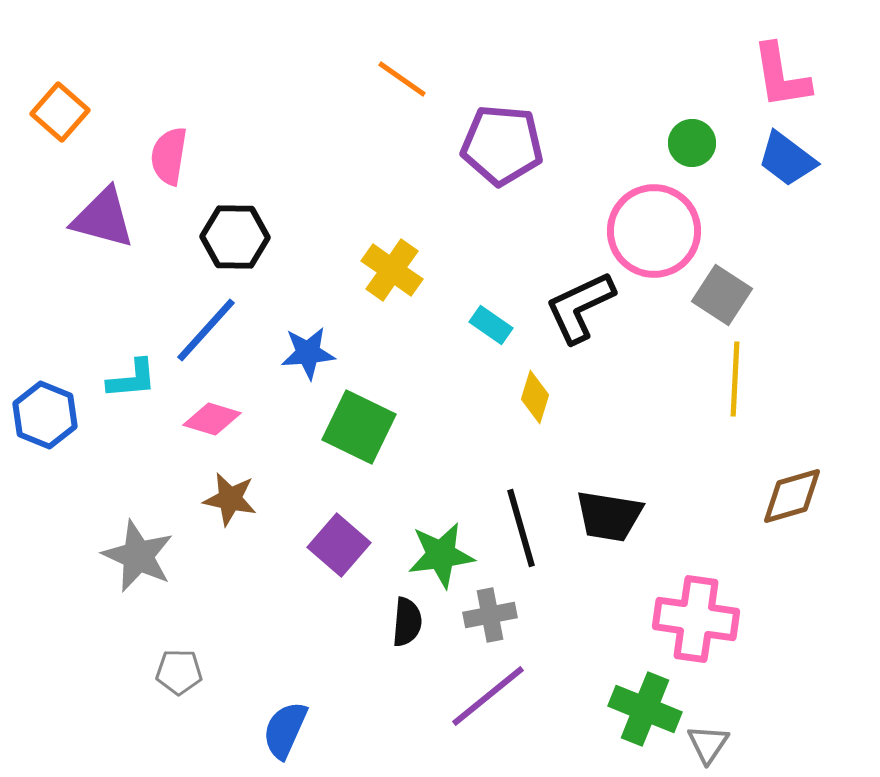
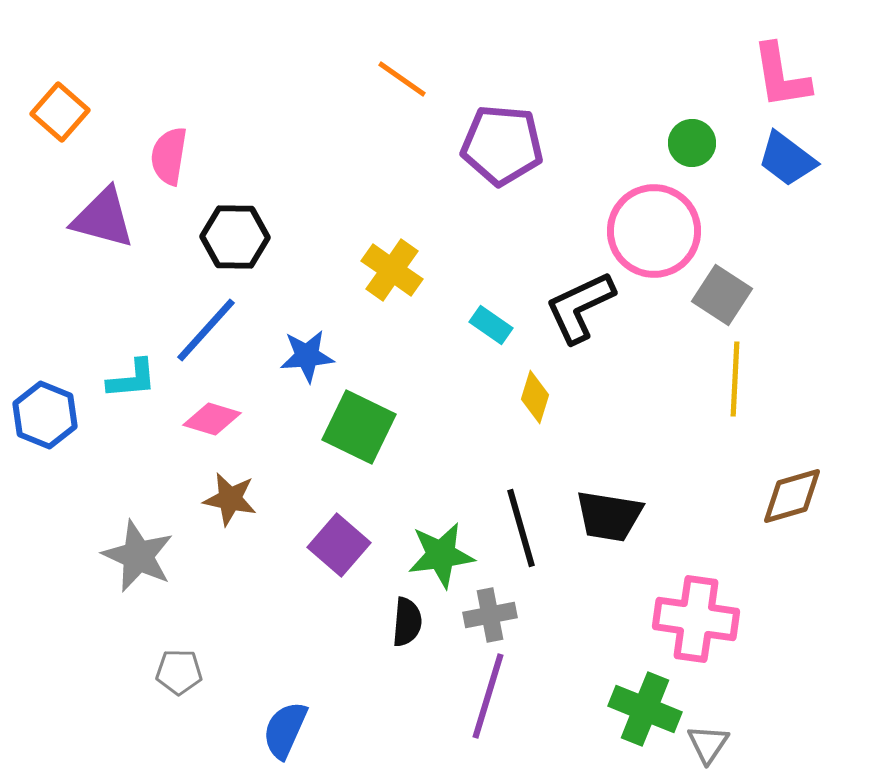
blue star: moved 1 px left, 3 px down
purple line: rotated 34 degrees counterclockwise
